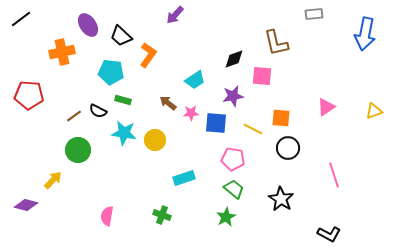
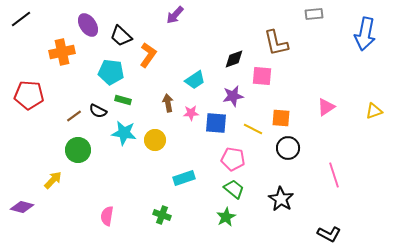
brown arrow: rotated 42 degrees clockwise
purple diamond: moved 4 px left, 2 px down
